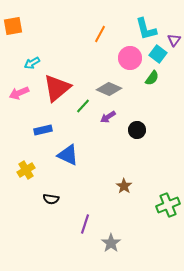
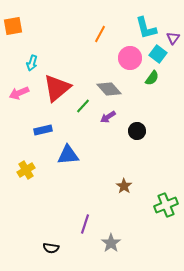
cyan L-shape: moved 1 px up
purple triangle: moved 1 px left, 2 px up
cyan arrow: rotated 42 degrees counterclockwise
gray diamond: rotated 25 degrees clockwise
black circle: moved 1 px down
blue triangle: rotated 30 degrees counterclockwise
black semicircle: moved 49 px down
green cross: moved 2 px left
